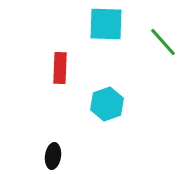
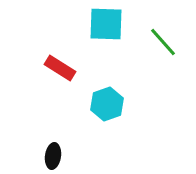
red rectangle: rotated 60 degrees counterclockwise
